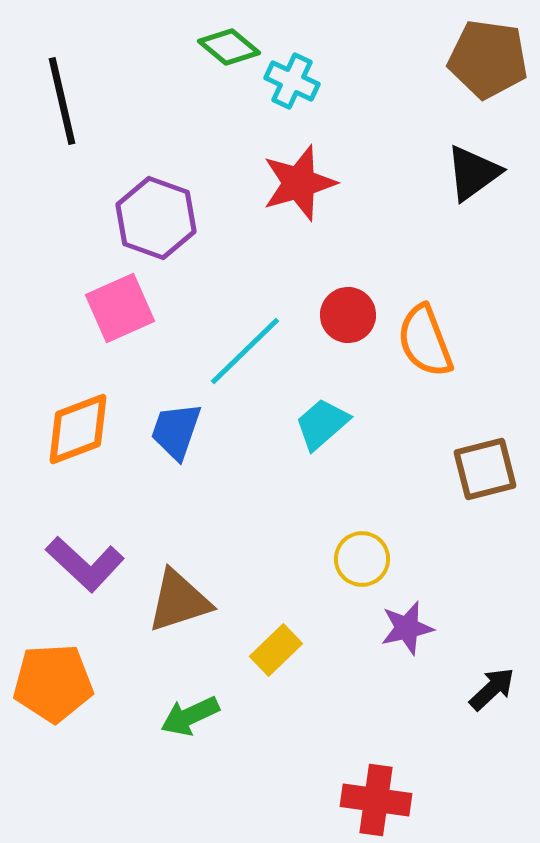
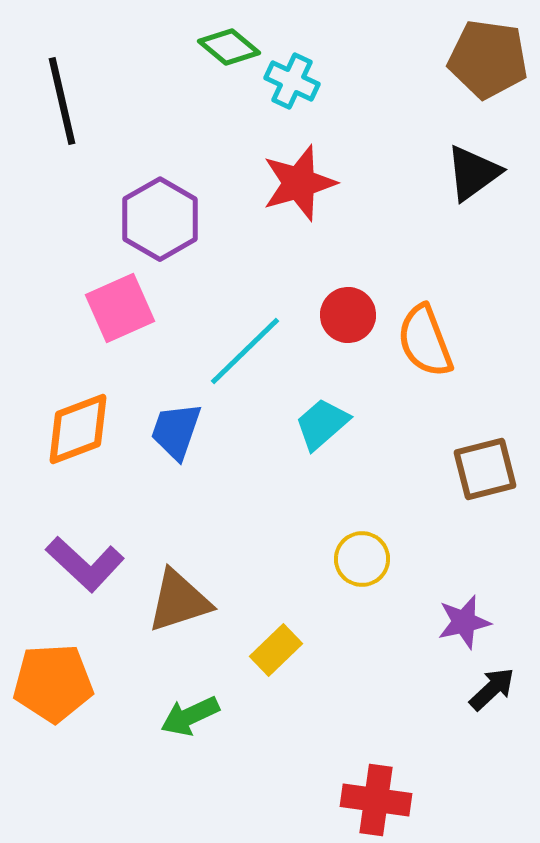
purple hexagon: moved 4 px right, 1 px down; rotated 10 degrees clockwise
purple star: moved 57 px right, 6 px up
